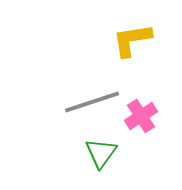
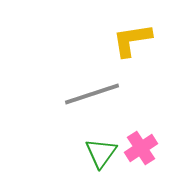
gray line: moved 8 px up
pink cross: moved 32 px down
